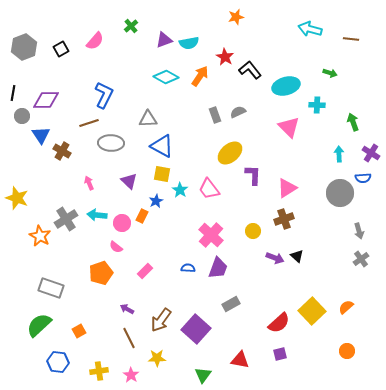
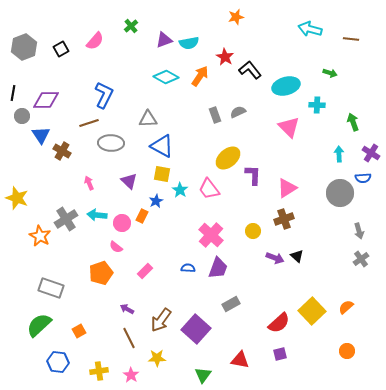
yellow ellipse at (230, 153): moved 2 px left, 5 px down
